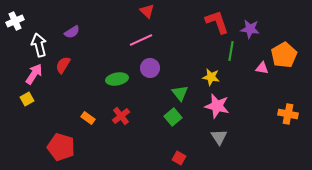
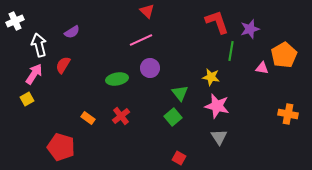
purple star: rotated 24 degrees counterclockwise
